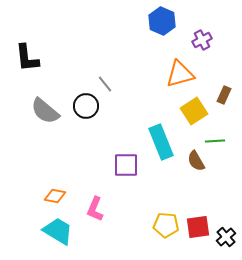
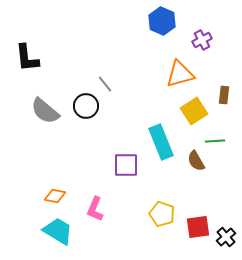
brown rectangle: rotated 18 degrees counterclockwise
yellow pentagon: moved 4 px left, 11 px up; rotated 15 degrees clockwise
